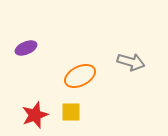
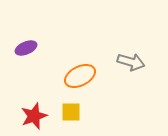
red star: moved 1 px left, 1 px down
